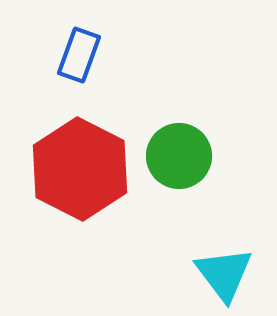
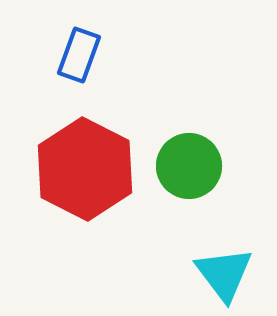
green circle: moved 10 px right, 10 px down
red hexagon: moved 5 px right
